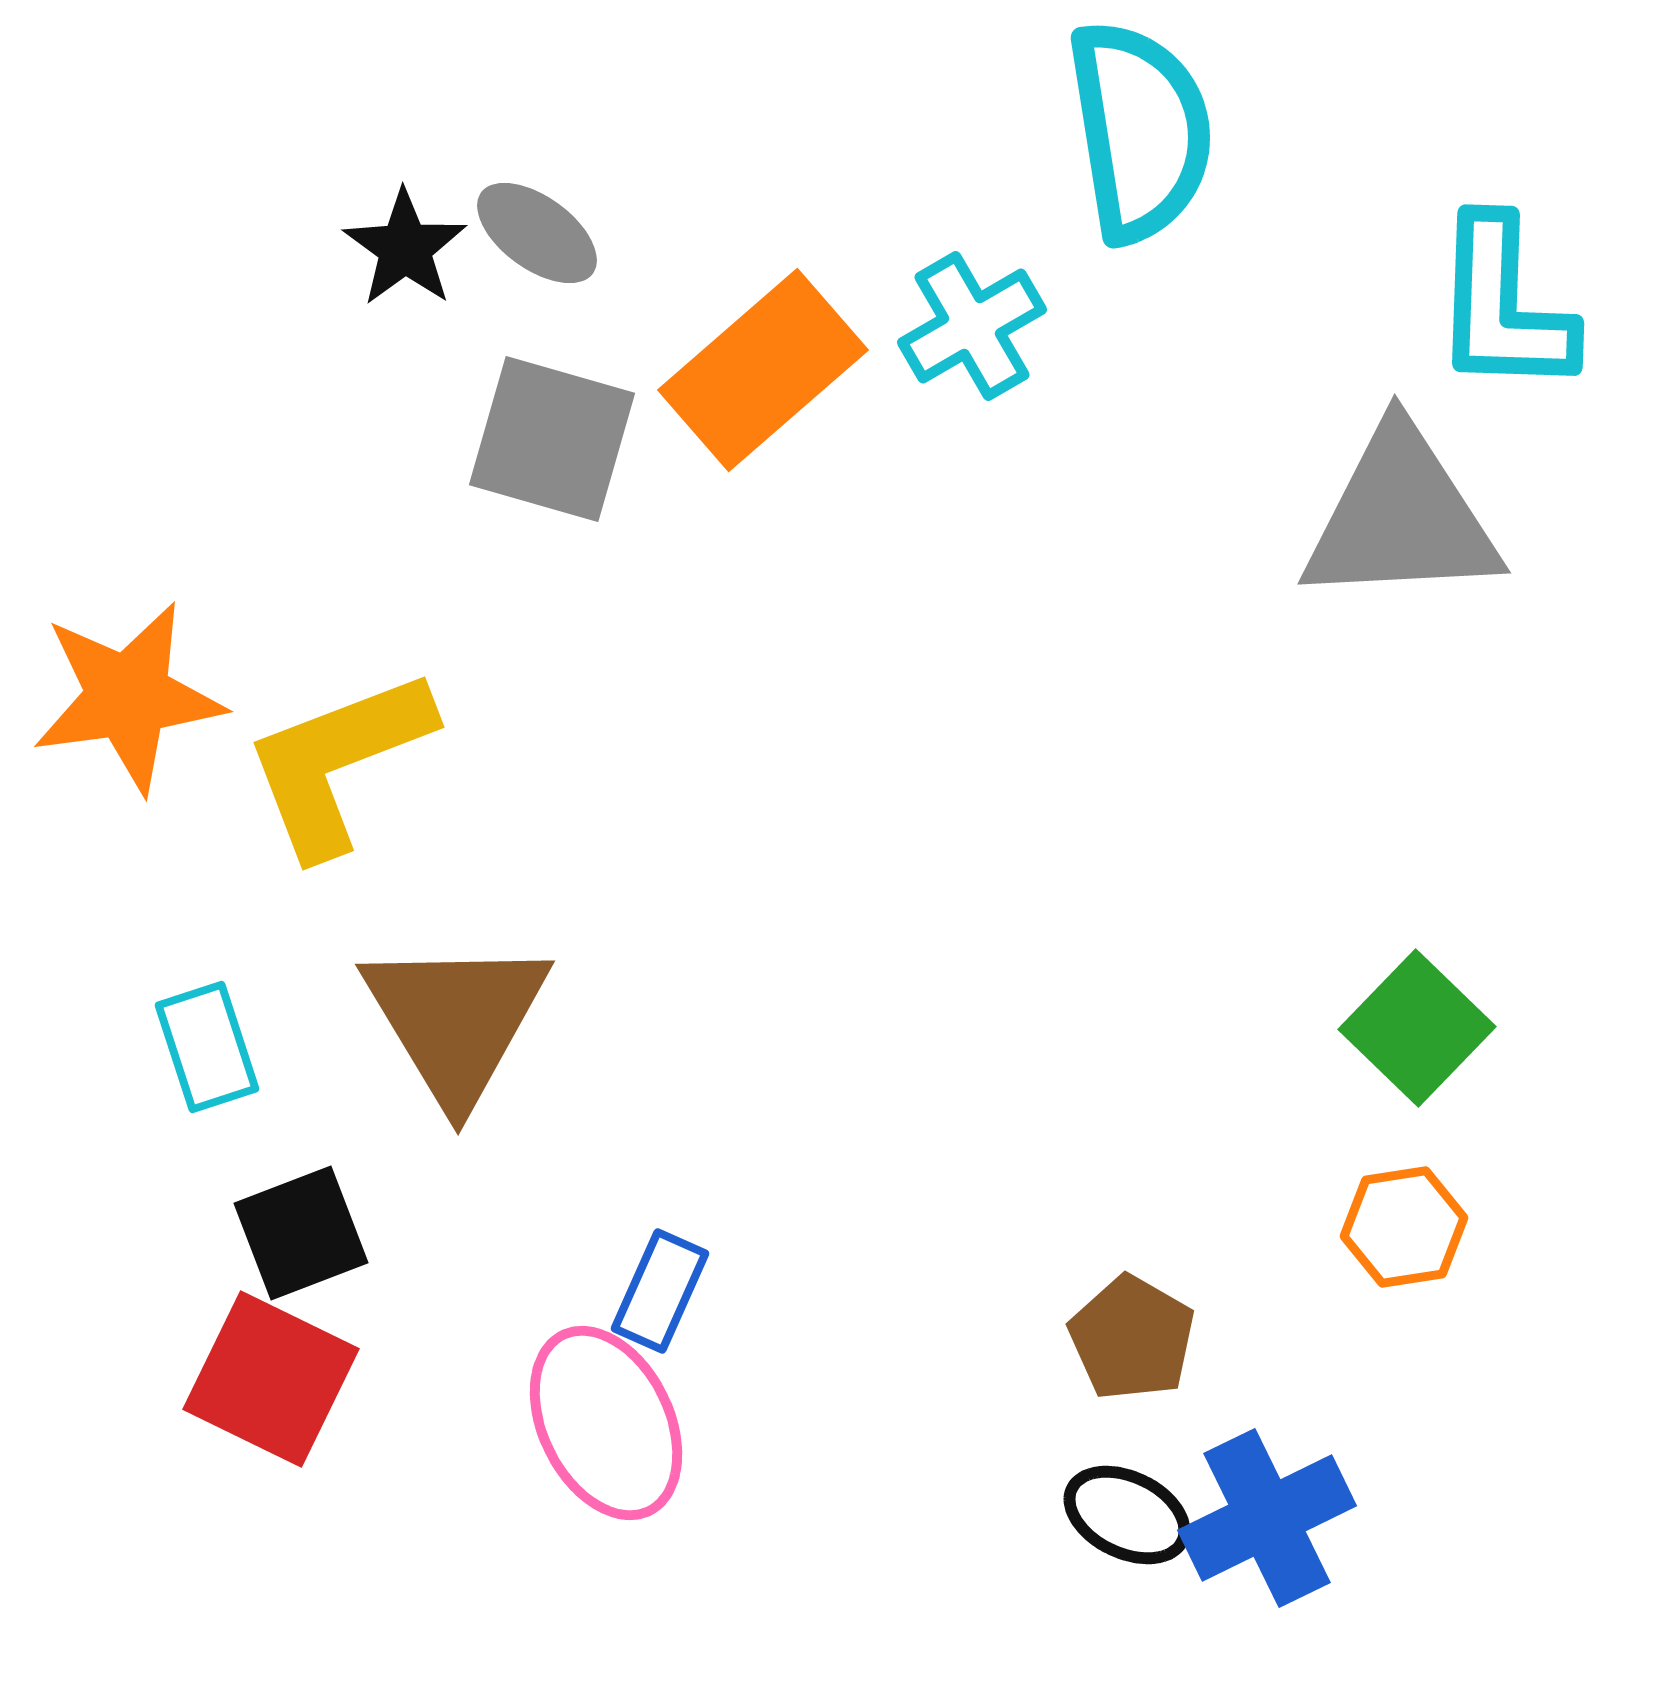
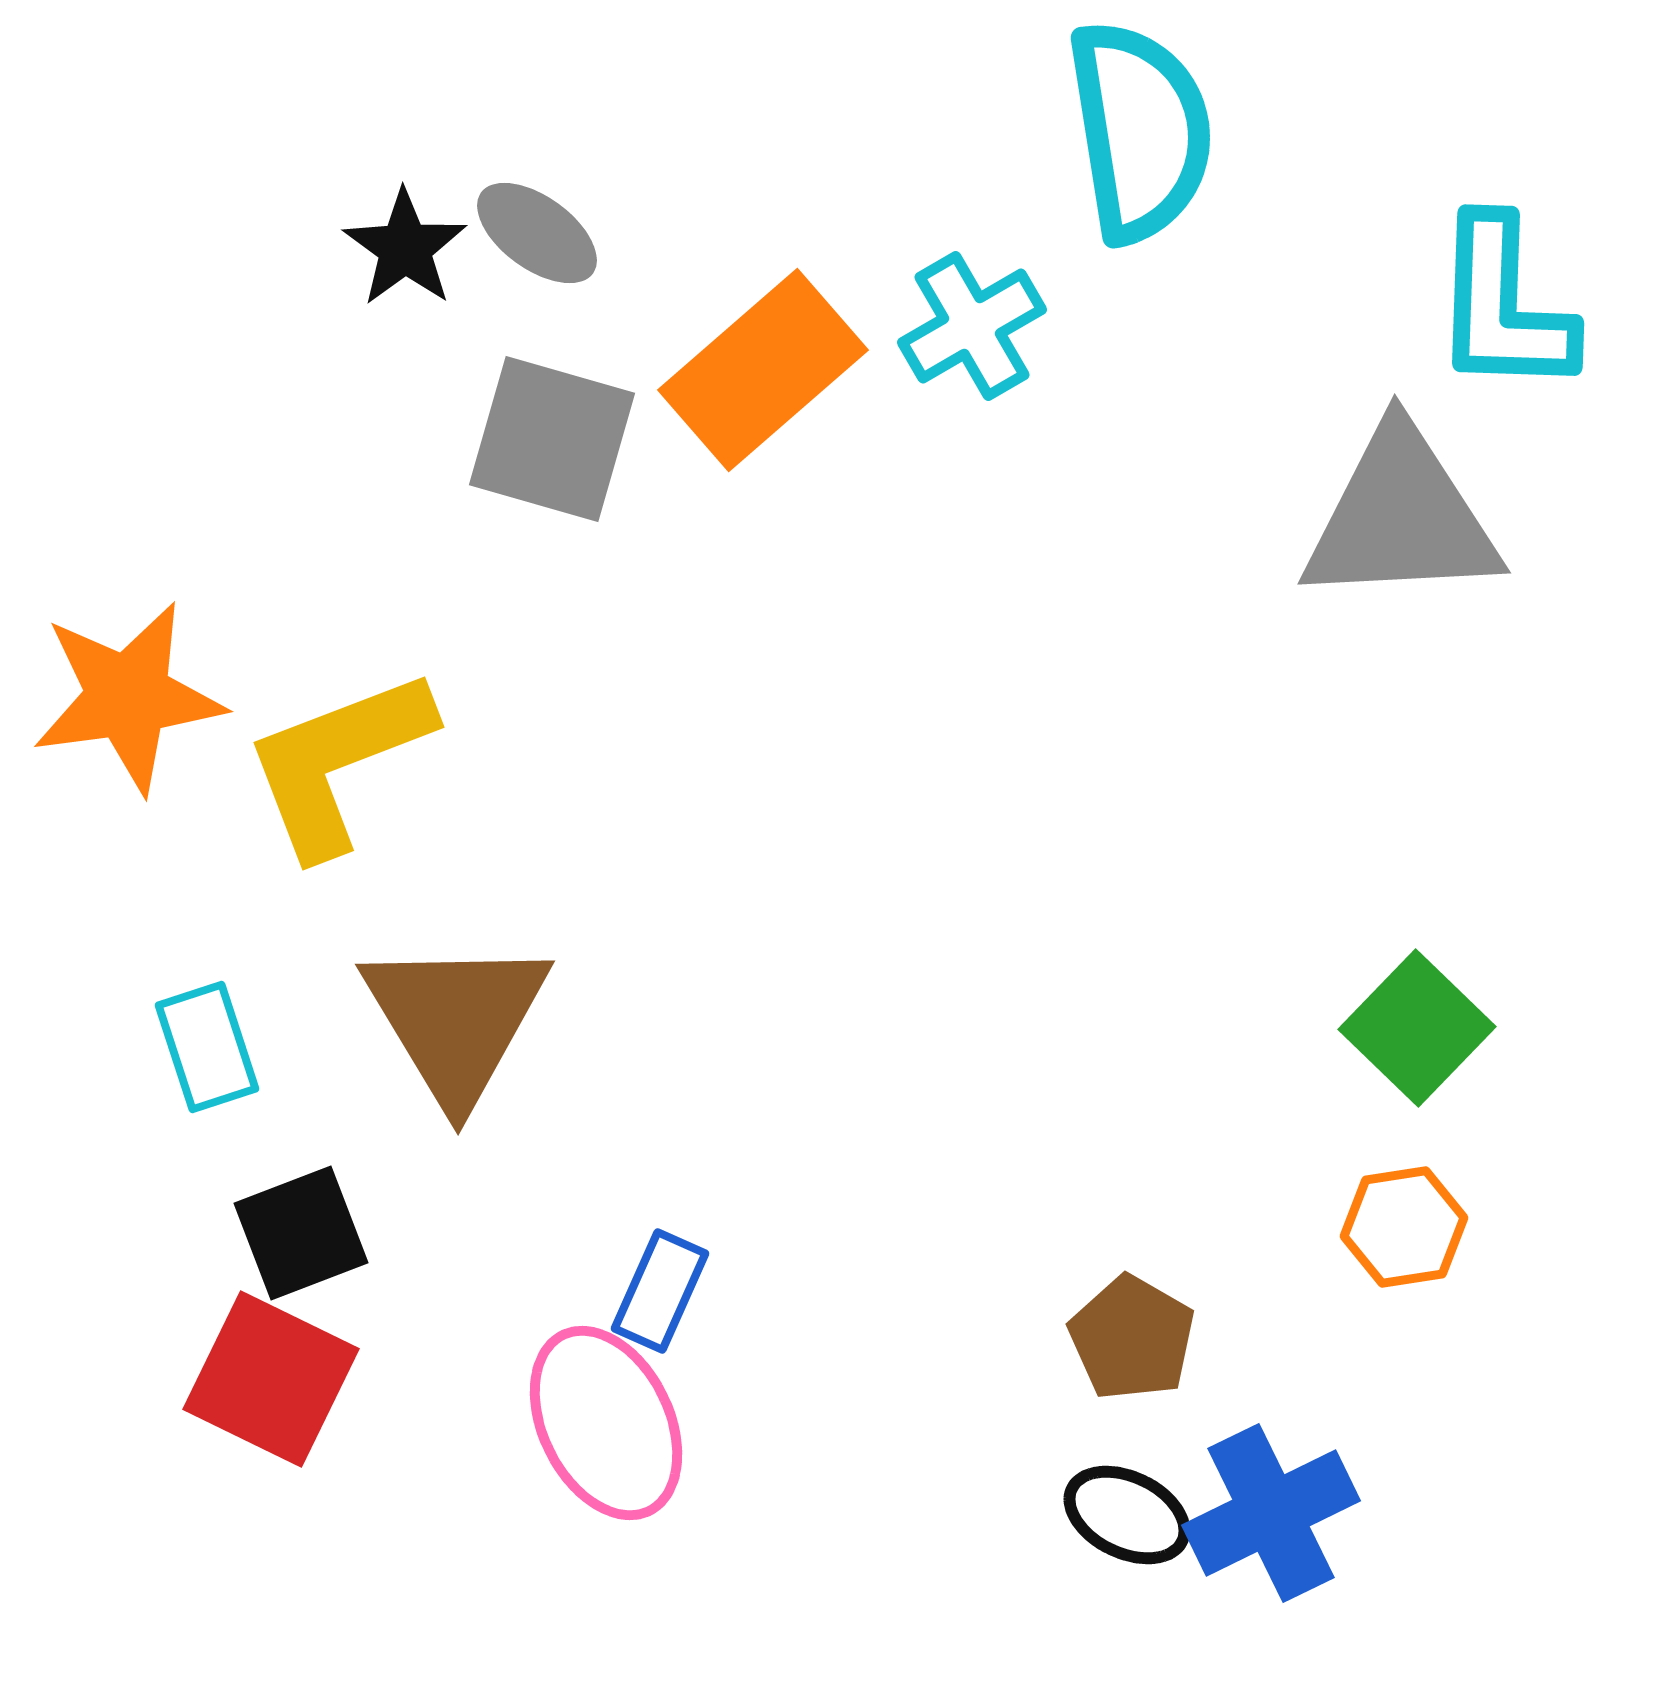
blue cross: moved 4 px right, 5 px up
